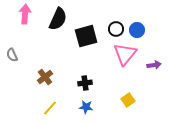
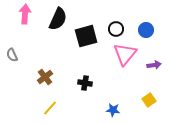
blue circle: moved 9 px right
black cross: rotated 16 degrees clockwise
yellow square: moved 21 px right
blue star: moved 27 px right, 3 px down
